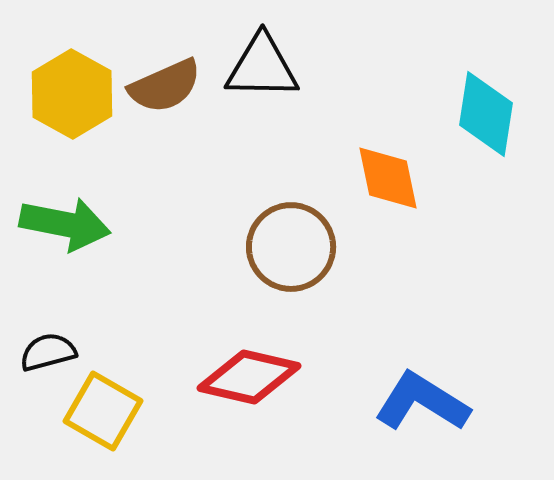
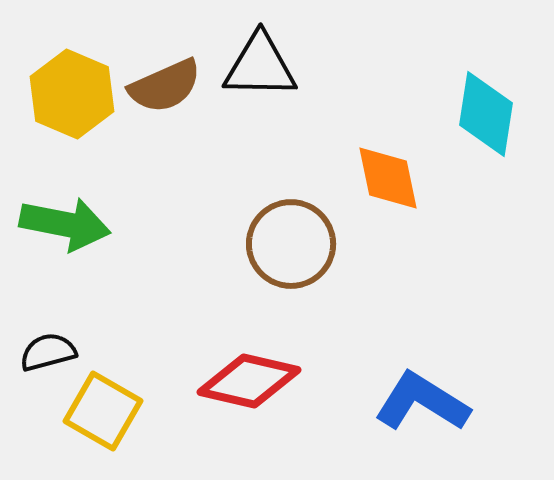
black triangle: moved 2 px left, 1 px up
yellow hexagon: rotated 6 degrees counterclockwise
brown circle: moved 3 px up
red diamond: moved 4 px down
